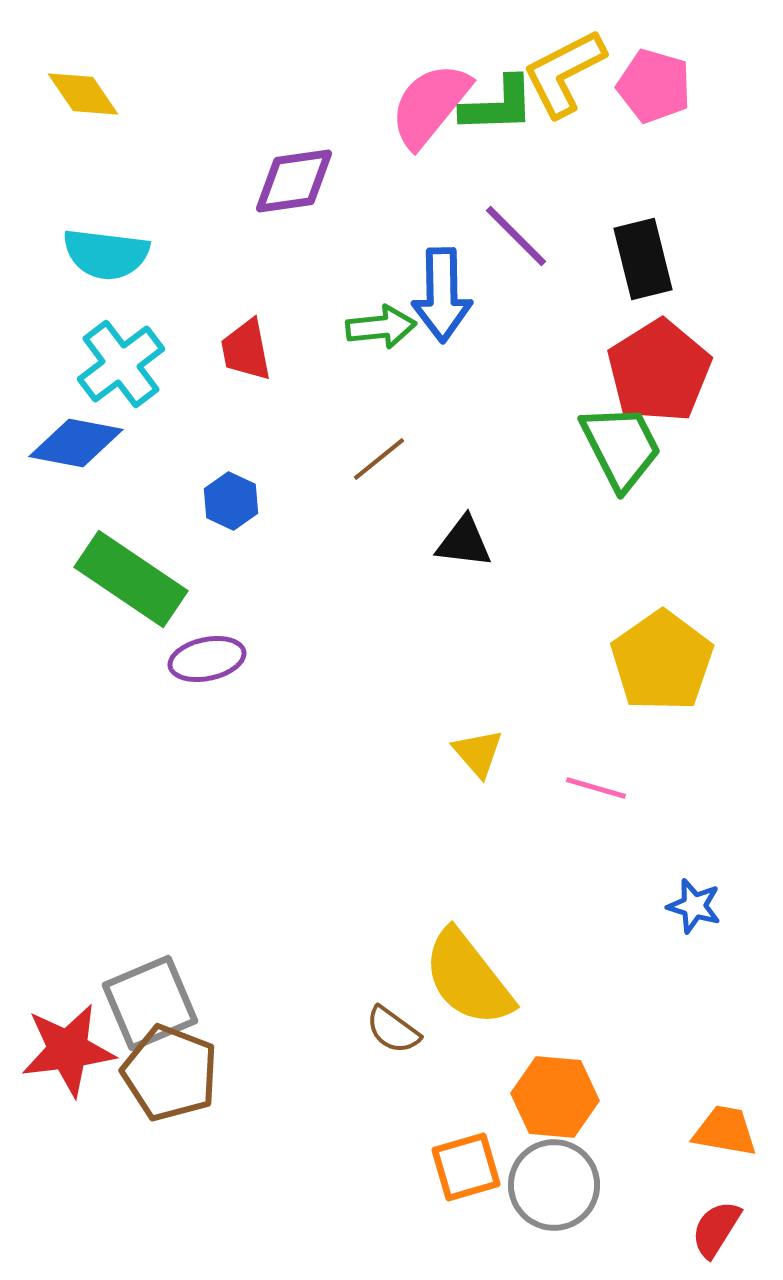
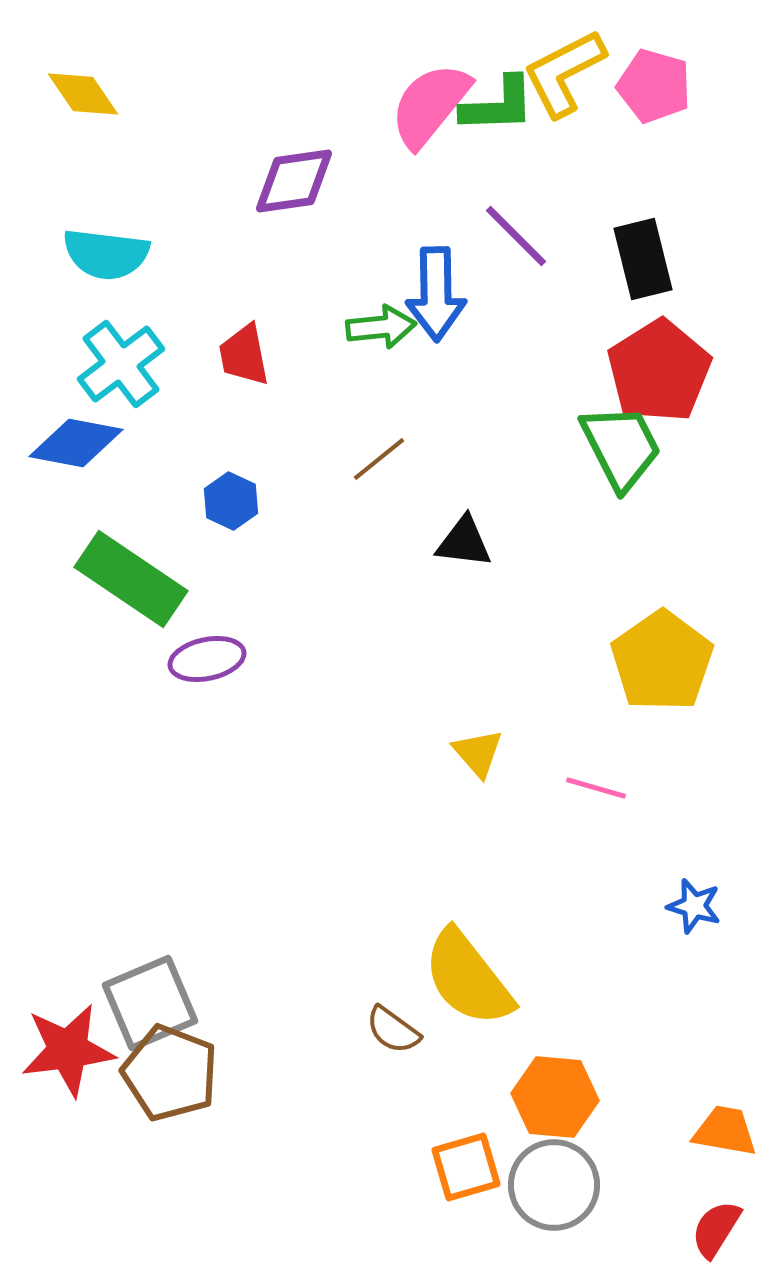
blue arrow: moved 6 px left, 1 px up
red trapezoid: moved 2 px left, 5 px down
